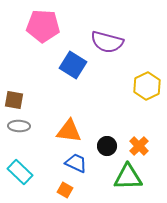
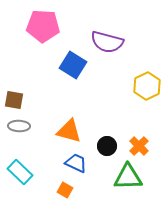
orange triangle: rotated 8 degrees clockwise
